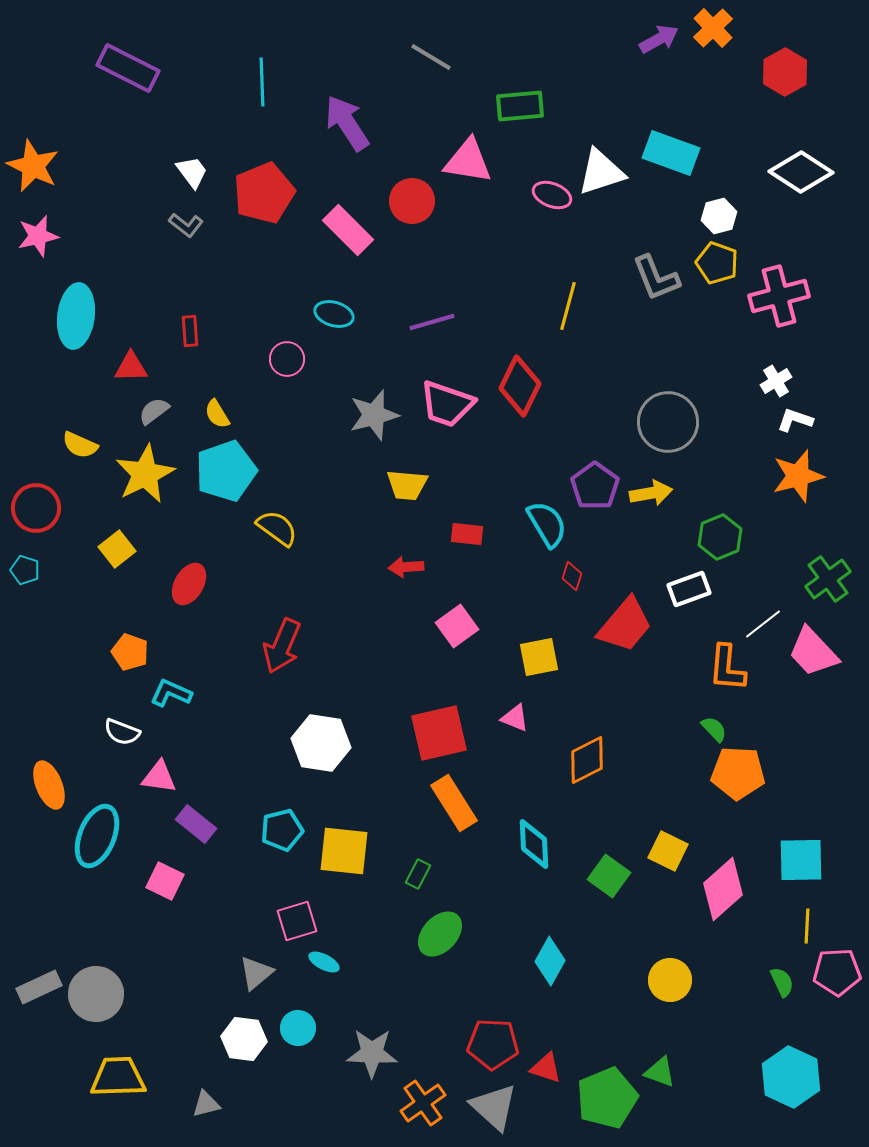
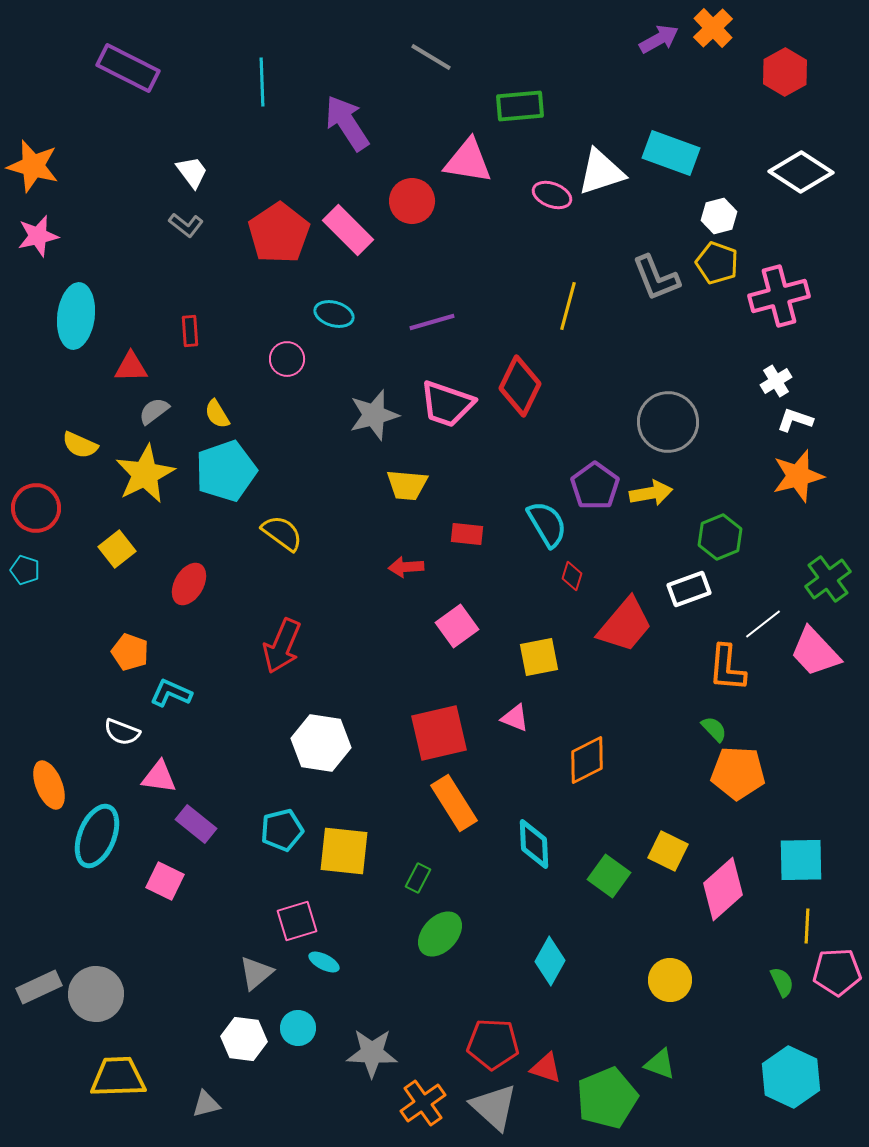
orange star at (33, 166): rotated 10 degrees counterclockwise
red pentagon at (264, 193): moved 15 px right, 40 px down; rotated 12 degrees counterclockwise
yellow semicircle at (277, 528): moved 5 px right, 5 px down
pink trapezoid at (813, 652): moved 2 px right
green rectangle at (418, 874): moved 4 px down
green triangle at (660, 1072): moved 8 px up
